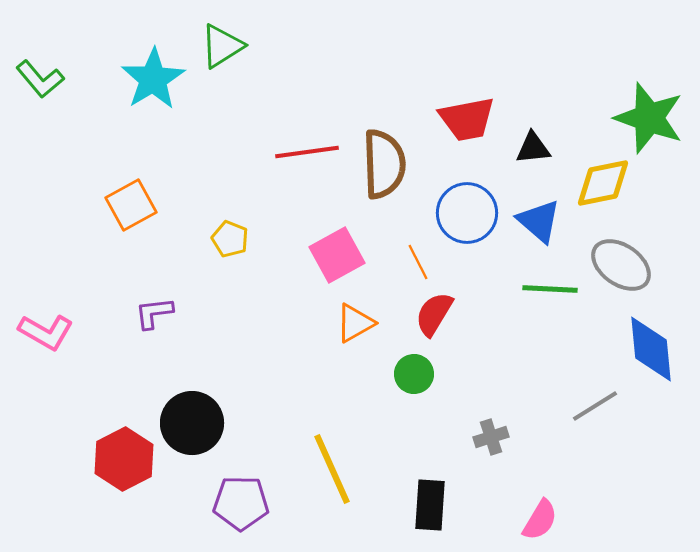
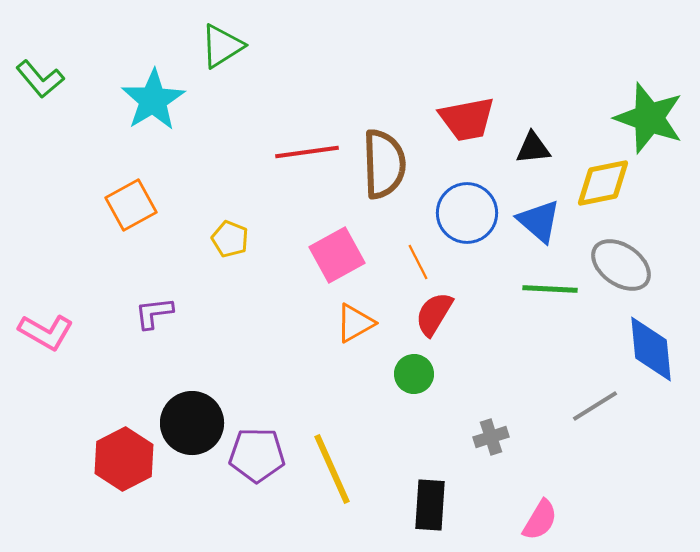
cyan star: moved 21 px down
purple pentagon: moved 16 px right, 48 px up
